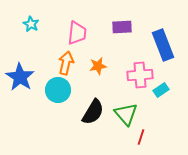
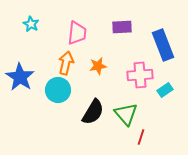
cyan rectangle: moved 4 px right
